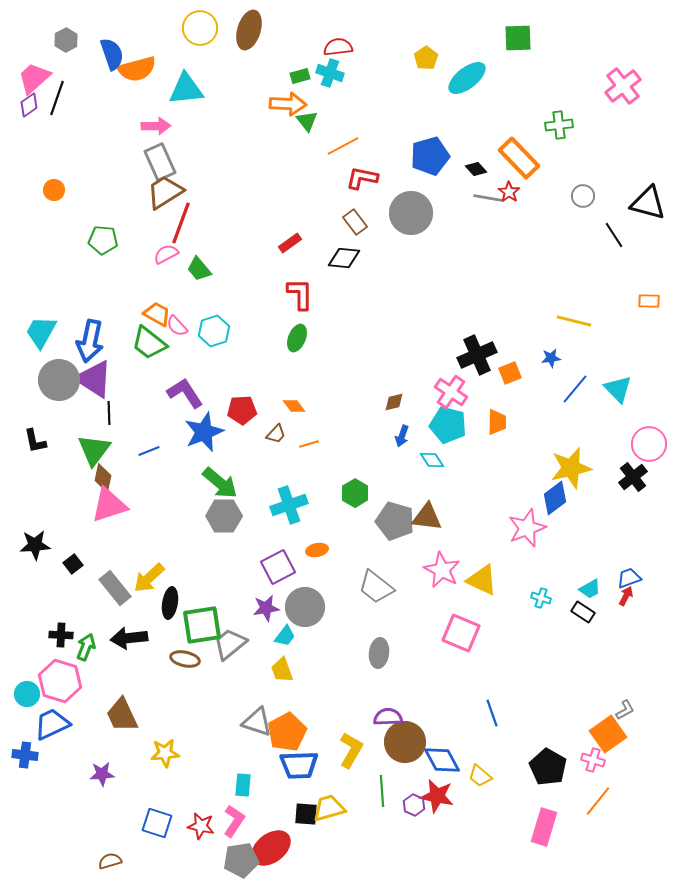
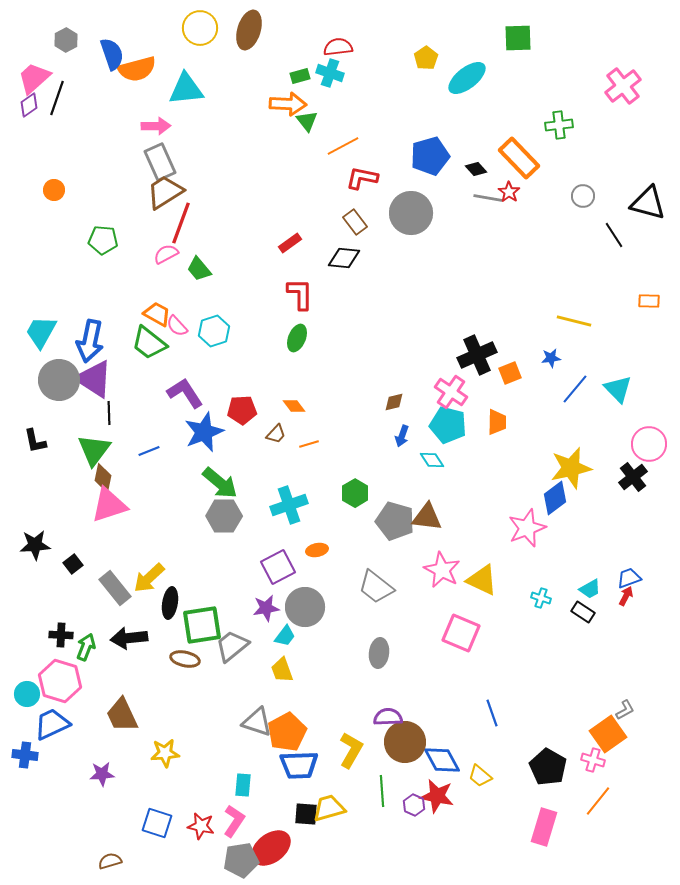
gray trapezoid at (230, 644): moved 2 px right, 2 px down
